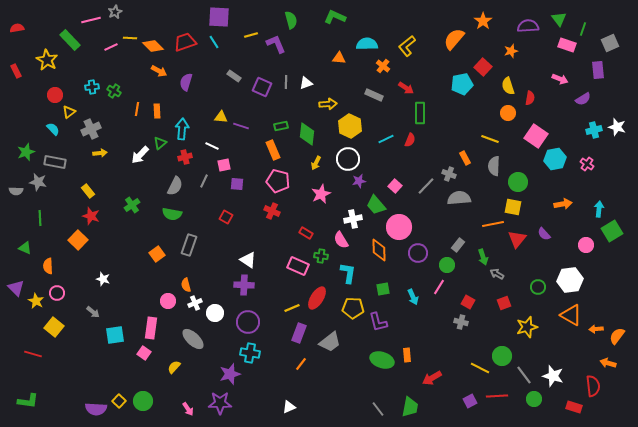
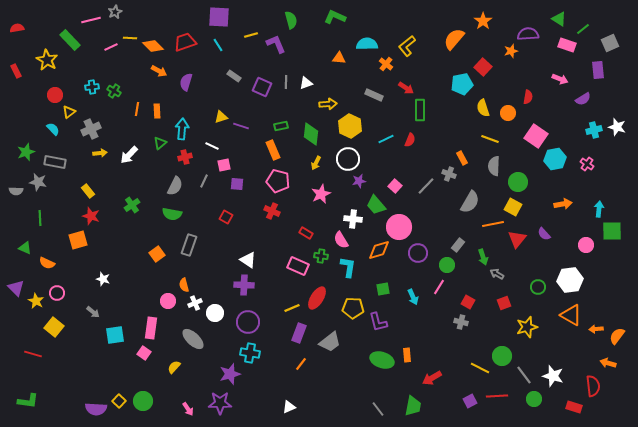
green triangle at (559, 19): rotated 21 degrees counterclockwise
purple semicircle at (528, 26): moved 8 px down
green line at (583, 29): rotated 32 degrees clockwise
cyan line at (214, 42): moved 4 px right, 3 px down
orange cross at (383, 66): moved 3 px right, 2 px up
yellow semicircle at (508, 86): moved 25 px left, 22 px down
red semicircle at (530, 98): moved 2 px left, 1 px up
green rectangle at (420, 113): moved 3 px up
yellow triangle at (221, 117): rotated 24 degrees counterclockwise
green diamond at (307, 134): moved 4 px right
white arrow at (140, 155): moved 11 px left
orange rectangle at (465, 158): moved 3 px left
gray semicircle at (459, 198): moved 11 px right, 4 px down; rotated 125 degrees clockwise
yellow square at (513, 207): rotated 18 degrees clockwise
white cross at (353, 219): rotated 18 degrees clockwise
green square at (612, 231): rotated 30 degrees clockwise
orange square at (78, 240): rotated 30 degrees clockwise
orange diamond at (379, 250): rotated 75 degrees clockwise
orange semicircle at (48, 266): moved 1 px left, 3 px up; rotated 63 degrees counterclockwise
cyan L-shape at (348, 273): moved 6 px up
orange semicircle at (186, 285): moved 2 px left
green trapezoid at (410, 407): moved 3 px right, 1 px up
